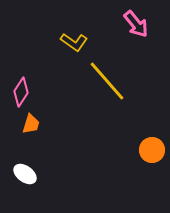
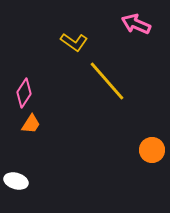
pink arrow: rotated 152 degrees clockwise
pink diamond: moved 3 px right, 1 px down
orange trapezoid: rotated 15 degrees clockwise
white ellipse: moved 9 px left, 7 px down; rotated 20 degrees counterclockwise
